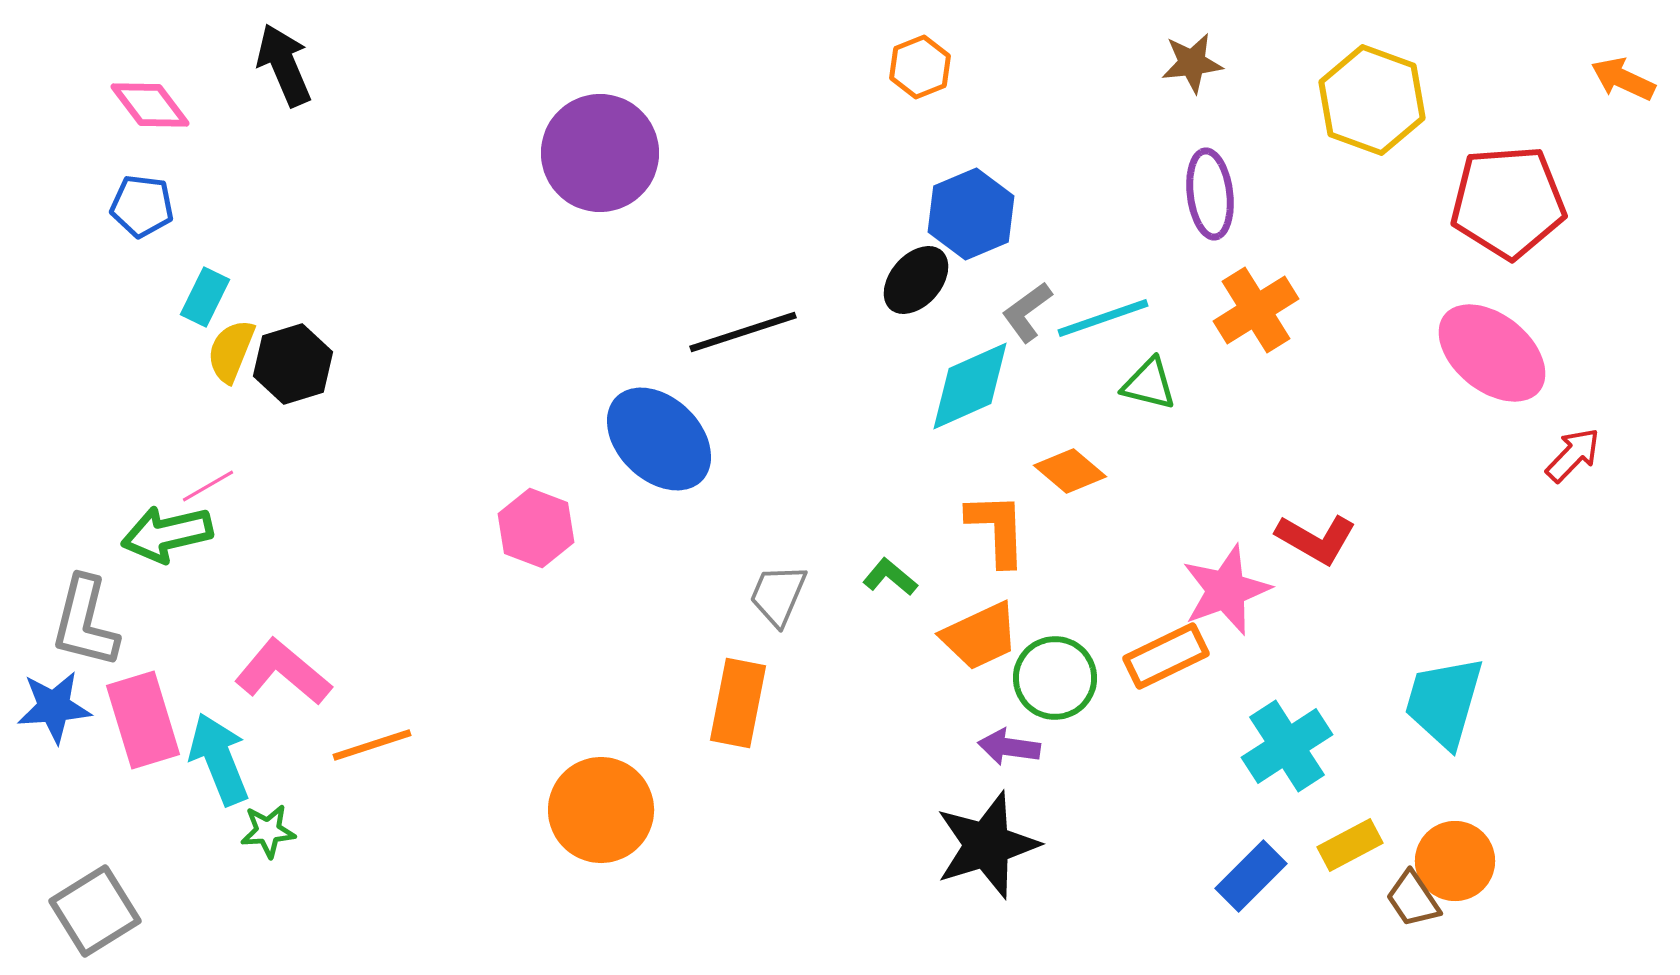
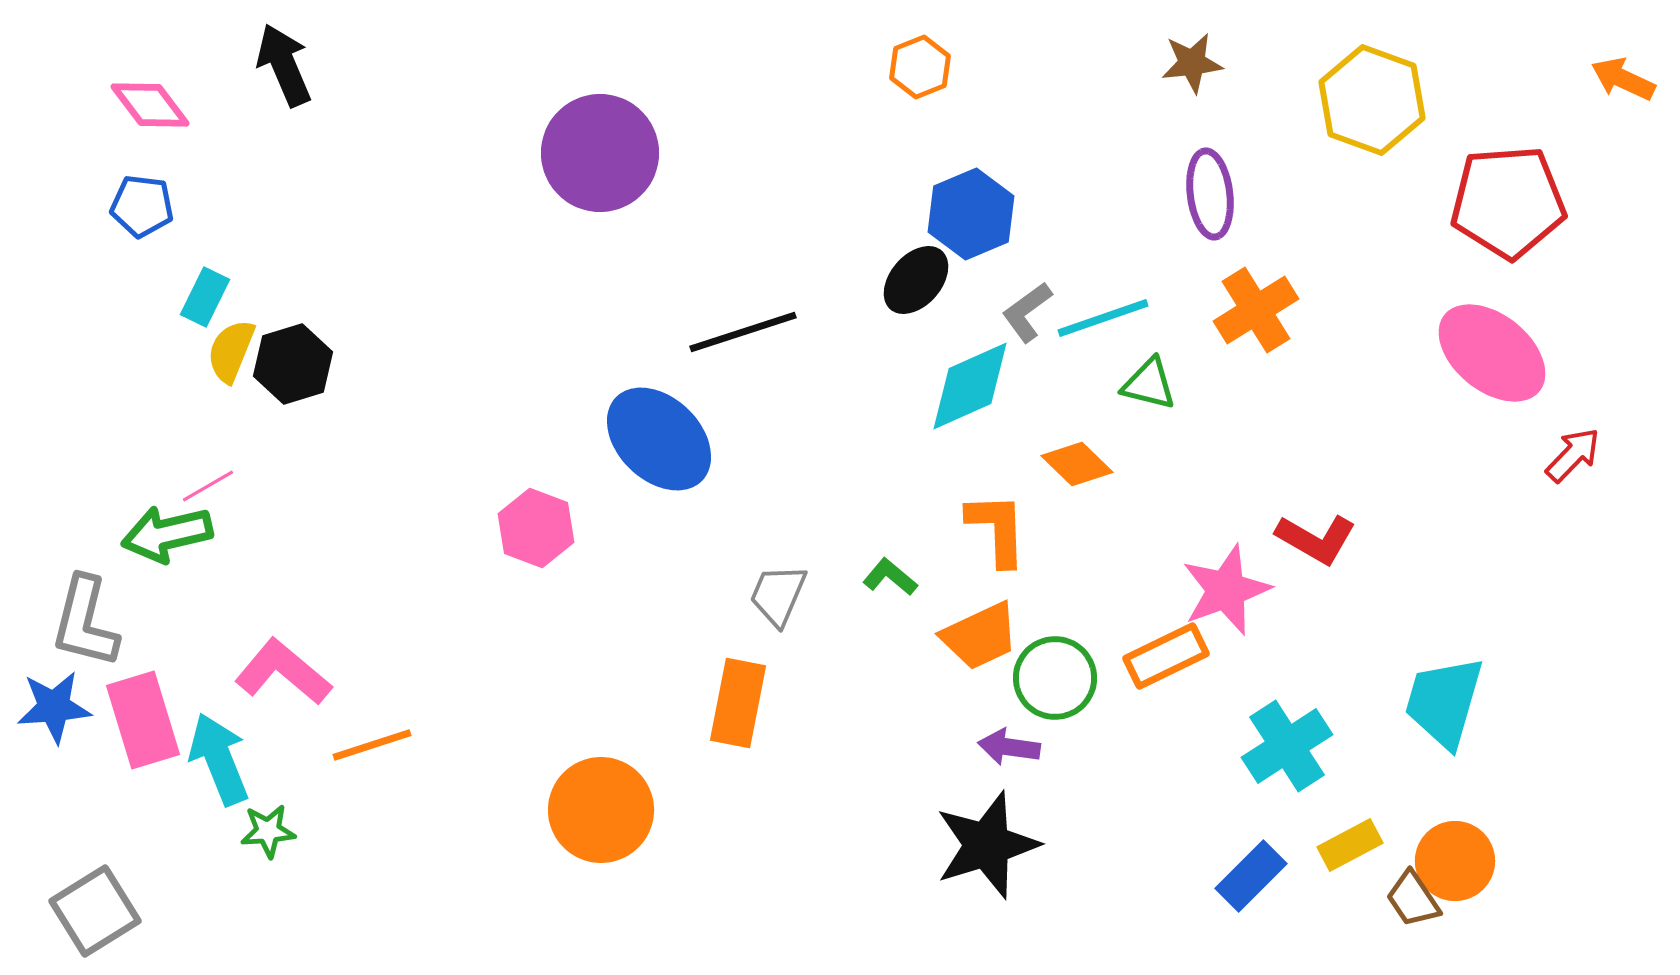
orange diamond at (1070, 471): moved 7 px right, 7 px up; rotated 4 degrees clockwise
